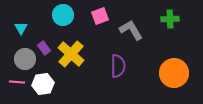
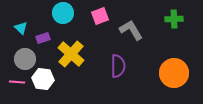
cyan circle: moved 2 px up
green cross: moved 4 px right
cyan triangle: rotated 16 degrees counterclockwise
purple rectangle: moved 1 px left, 10 px up; rotated 72 degrees counterclockwise
white hexagon: moved 5 px up; rotated 15 degrees clockwise
